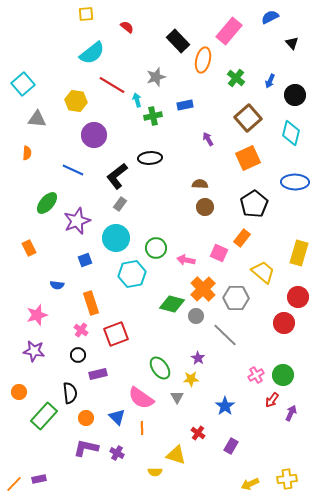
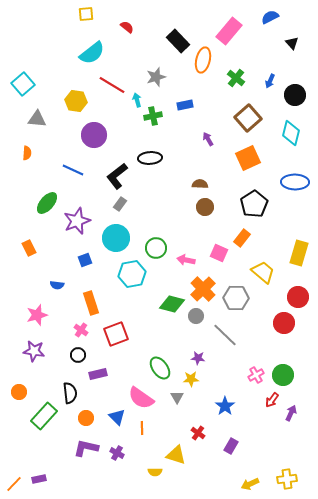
purple star at (198, 358): rotated 24 degrees counterclockwise
